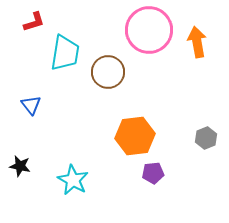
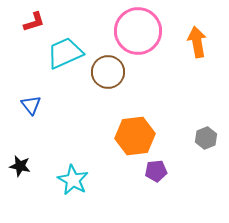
pink circle: moved 11 px left, 1 px down
cyan trapezoid: rotated 123 degrees counterclockwise
purple pentagon: moved 3 px right, 2 px up
